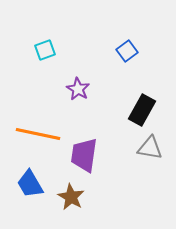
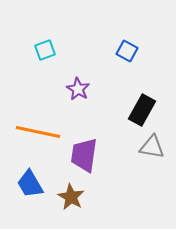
blue square: rotated 25 degrees counterclockwise
orange line: moved 2 px up
gray triangle: moved 2 px right, 1 px up
